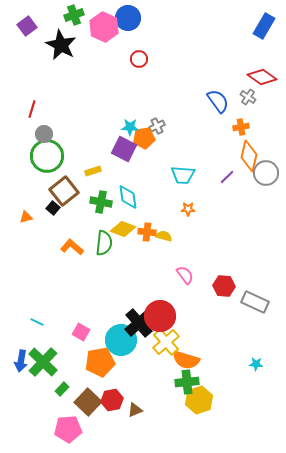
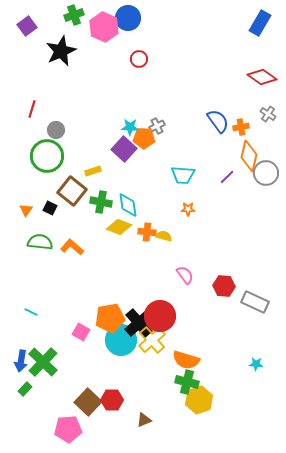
blue rectangle at (264, 26): moved 4 px left, 3 px up
black star at (61, 45): moved 6 px down; rotated 20 degrees clockwise
gray cross at (248, 97): moved 20 px right, 17 px down
blue semicircle at (218, 101): moved 20 px down
gray circle at (44, 134): moved 12 px right, 4 px up
orange pentagon at (144, 138): rotated 10 degrees clockwise
purple square at (124, 149): rotated 15 degrees clockwise
brown square at (64, 191): moved 8 px right; rotated 12 degrees counterclockwise
cyan diamond at (128, 197): moved 8 px down
black square at (53, 208): moved 3 px left; rotated 16 degrees counterclockwise
orange triangle at (26, 217): moved 7 px up; rotated 40 degrees counterclockwise
yellow diamond at (123, 229): moved 4 px left, 2 px up
green semicircle at (104, 243): moved 64 px left, 1 px up; rotated 90 degrees counterclockwise
cyan line at (37, 322): moved 6 px left, 10 px up
yellow cross at (166, 342): moved 14 px left, 2 px up
orange pentagon at (100, 362): moved 10 px right, 44 px up
green cross at (187, 382): rotated 20 degrees clockwise
green rectangle at (62, 389): moved 37 px left
red hexagon at (112, 400): rotated 10 degrees clockwise
brown triangle at (135, 410): moved 9 px right, 10 px down
